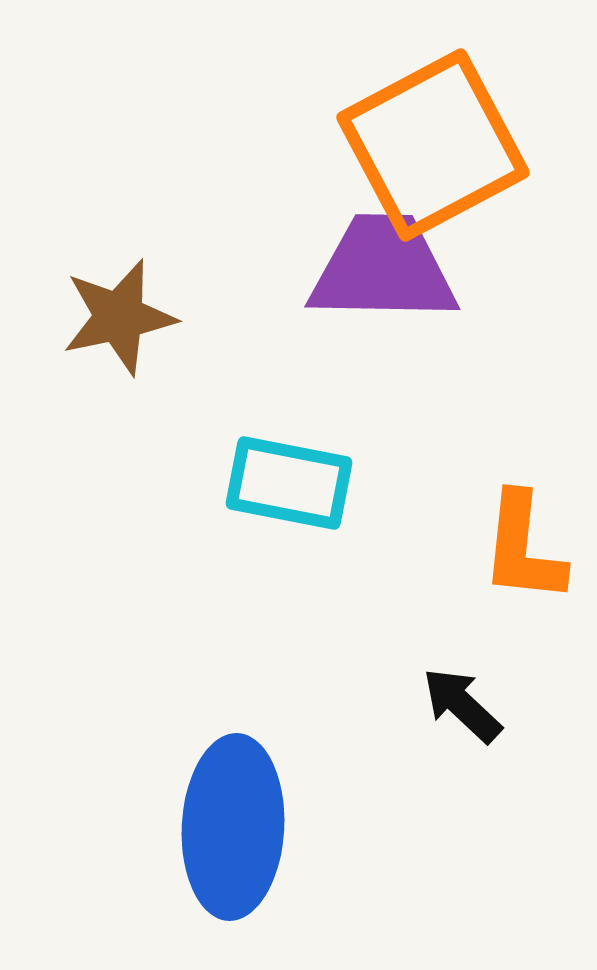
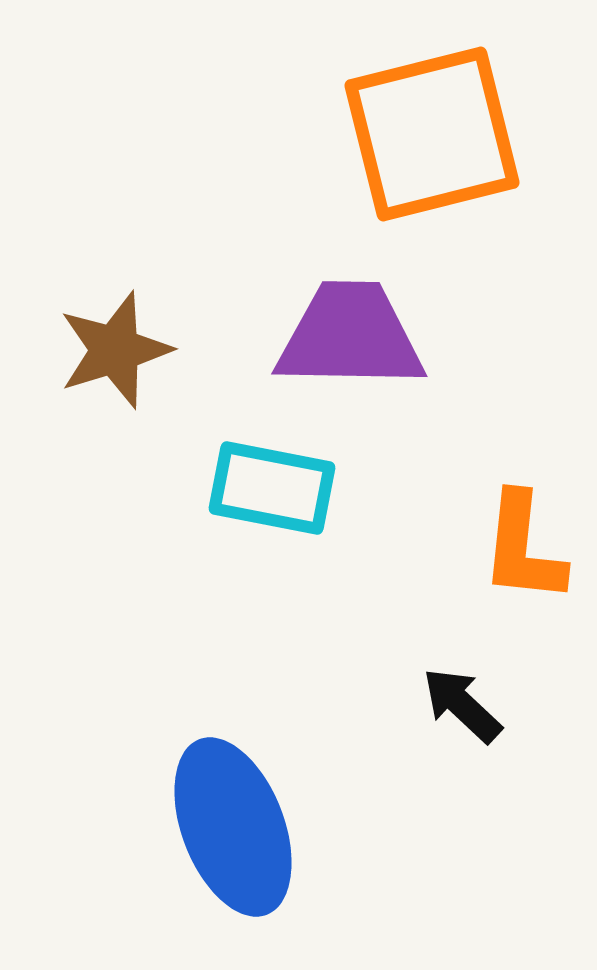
orange square: moved 1 px left, 11 px up; rotated 14 degrees clockwise
purple trapezoid: moved 33 px left, 67 px down
brown star: moved 4 px left, 33 px down; rotated 5 degrees counterclockwise
cyan rectangle: moved 17 px left, 5 px down
blue ellipse: rotated 24 degrees counterclockwise
